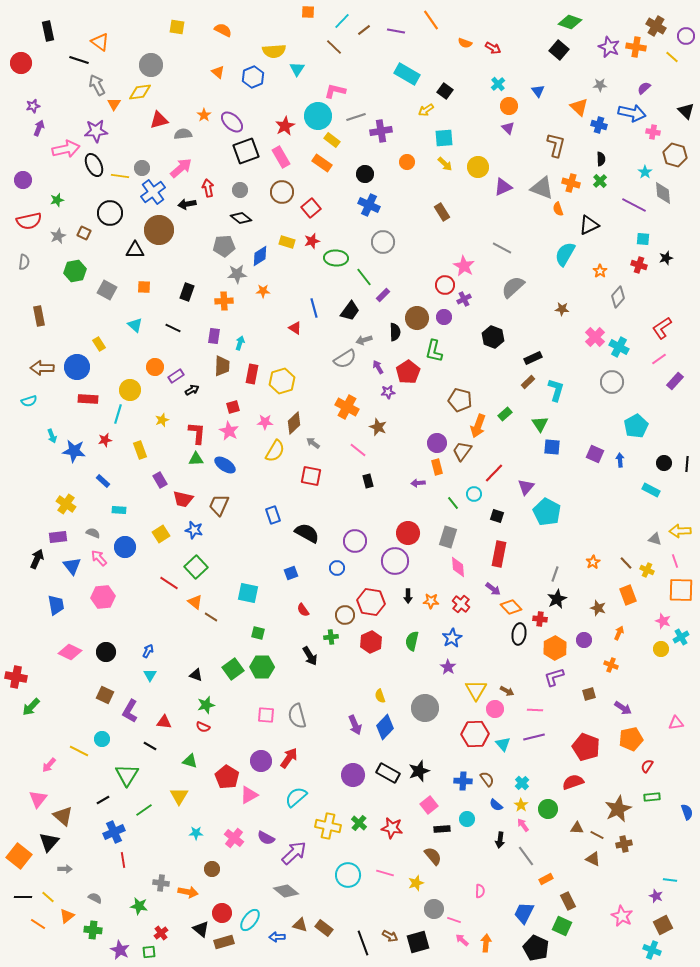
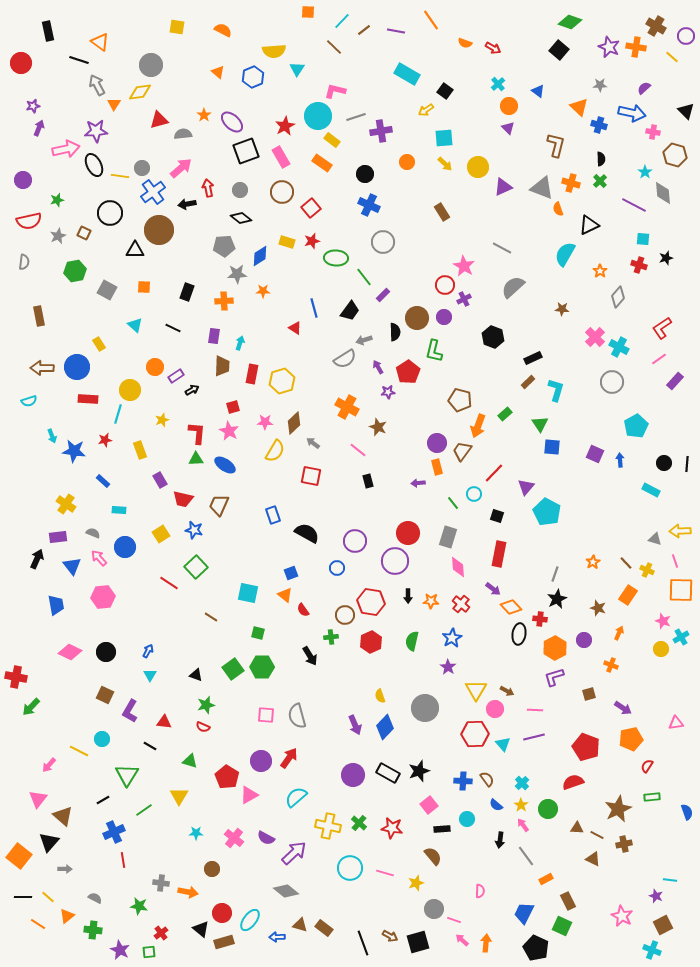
blue triangle at (538, 91): rotated 16 degrees counterclockwise
orange rectangle at (628, 595): rotated 54 degrees clockwise
orange triangle at (195, 602): moved 90 px right, 7 px up
cyan circle at (348, 875): moved 2 px right, 7 px up
